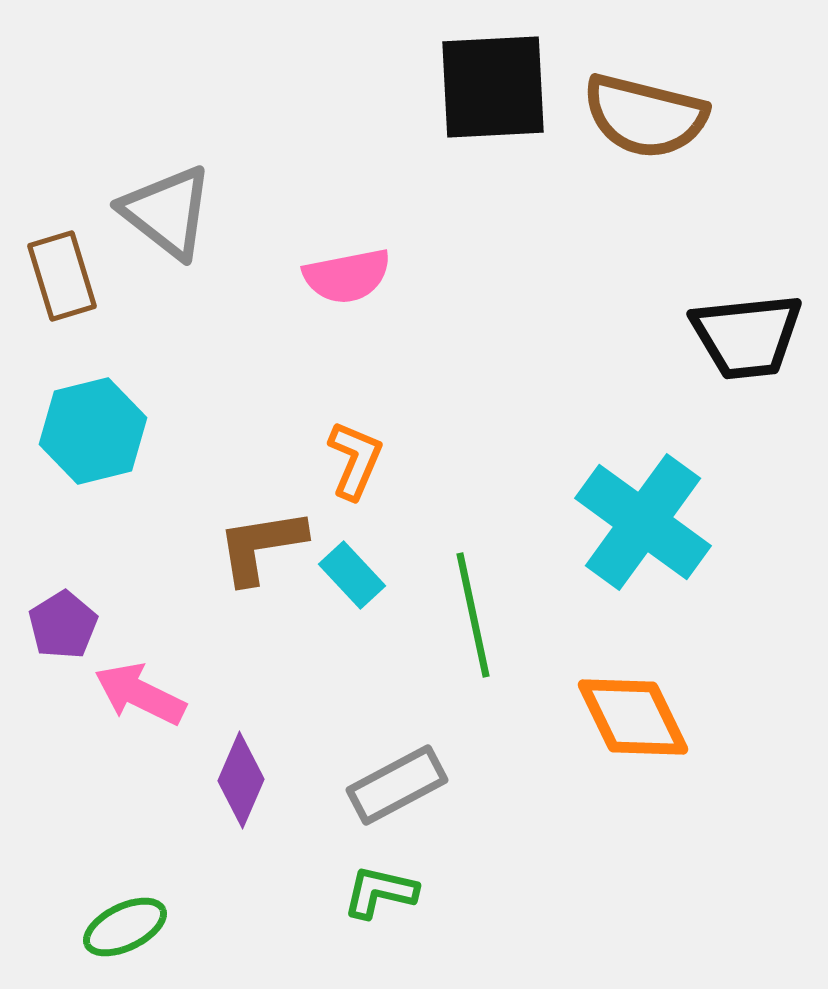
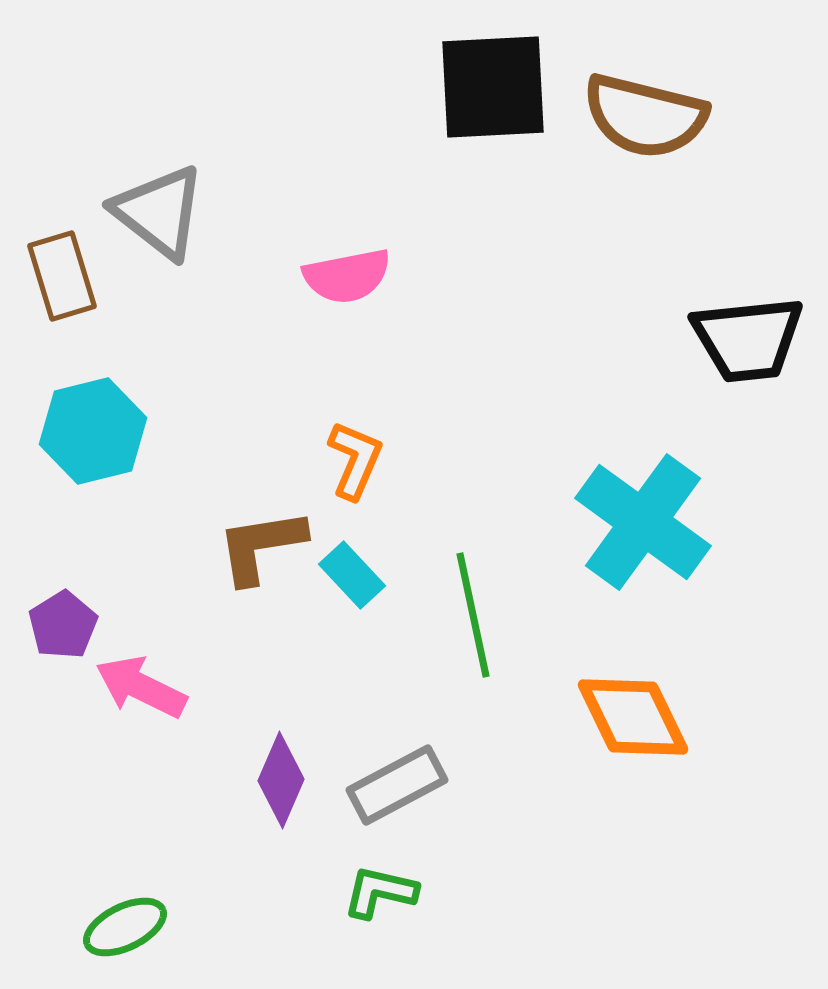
gray triangle: moved 8 px left
black trapezoid: moved 1 px right, 3 px down
pink arrow: moved 1 px right, 7 px up
purple diamond: moved 40 px right
